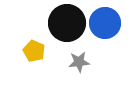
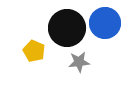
black circle: moved 5 px down
